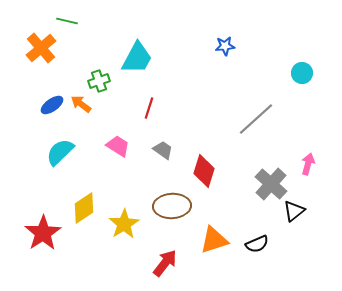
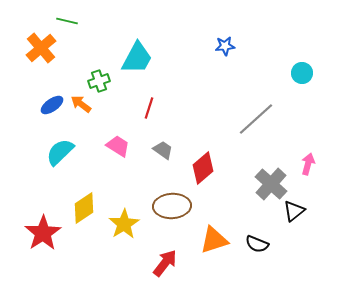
red diamond: moved 1 px left, 3 px up; rotated 32 degrees clockwise
black semicircle: rotated 45 degrees clockwise
